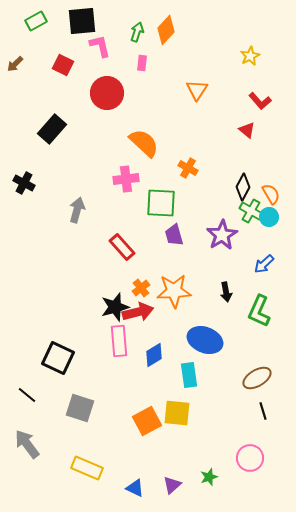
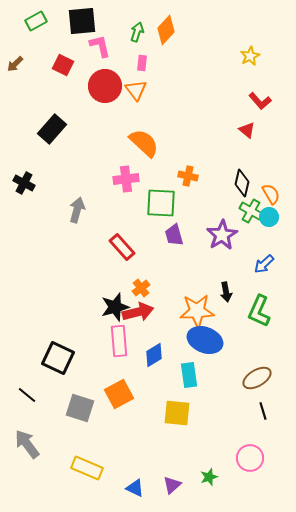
orange triangle at (197, 90): moved 61 px left; rotated 10 degrees counterclockwise
red circle at (107, 93): moved 2 px left, 7 px up
orange cross at (188, 168): moved 8 px down; rotated 18 degrees counterclockwise
black diamond at (243, 187): moved 1 px left, 4 px up; rotated 16 degrees counterclockwise
orange star at (174, 291): moved 23 px right, 20 px down
orange square at (147, 421): moved 28 px left, 27 px up
